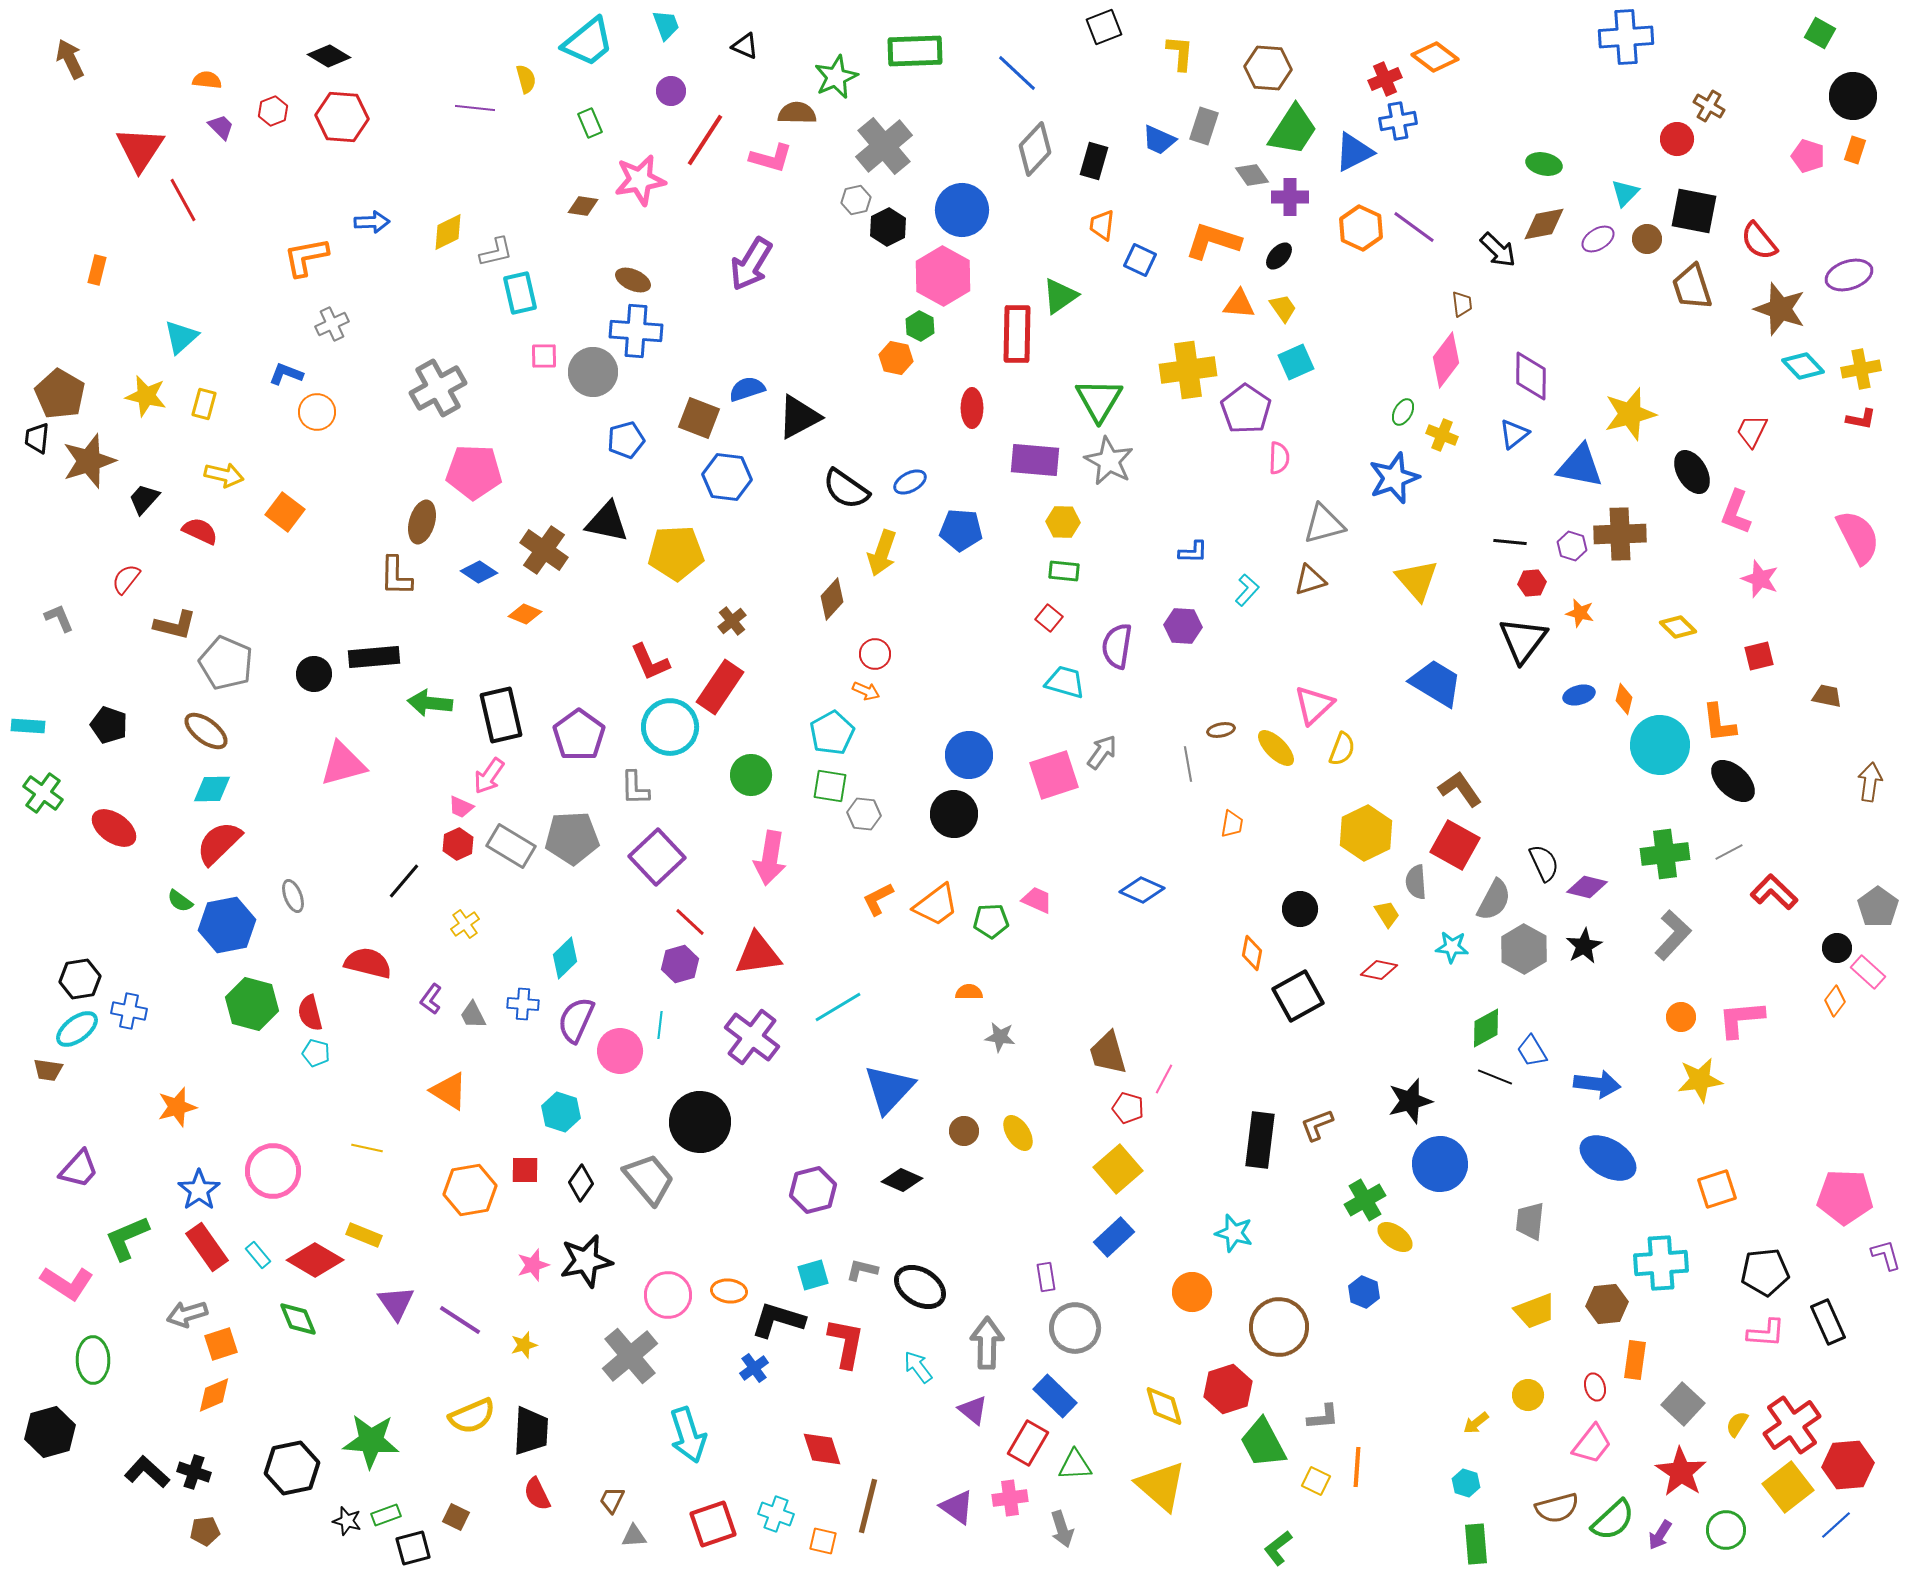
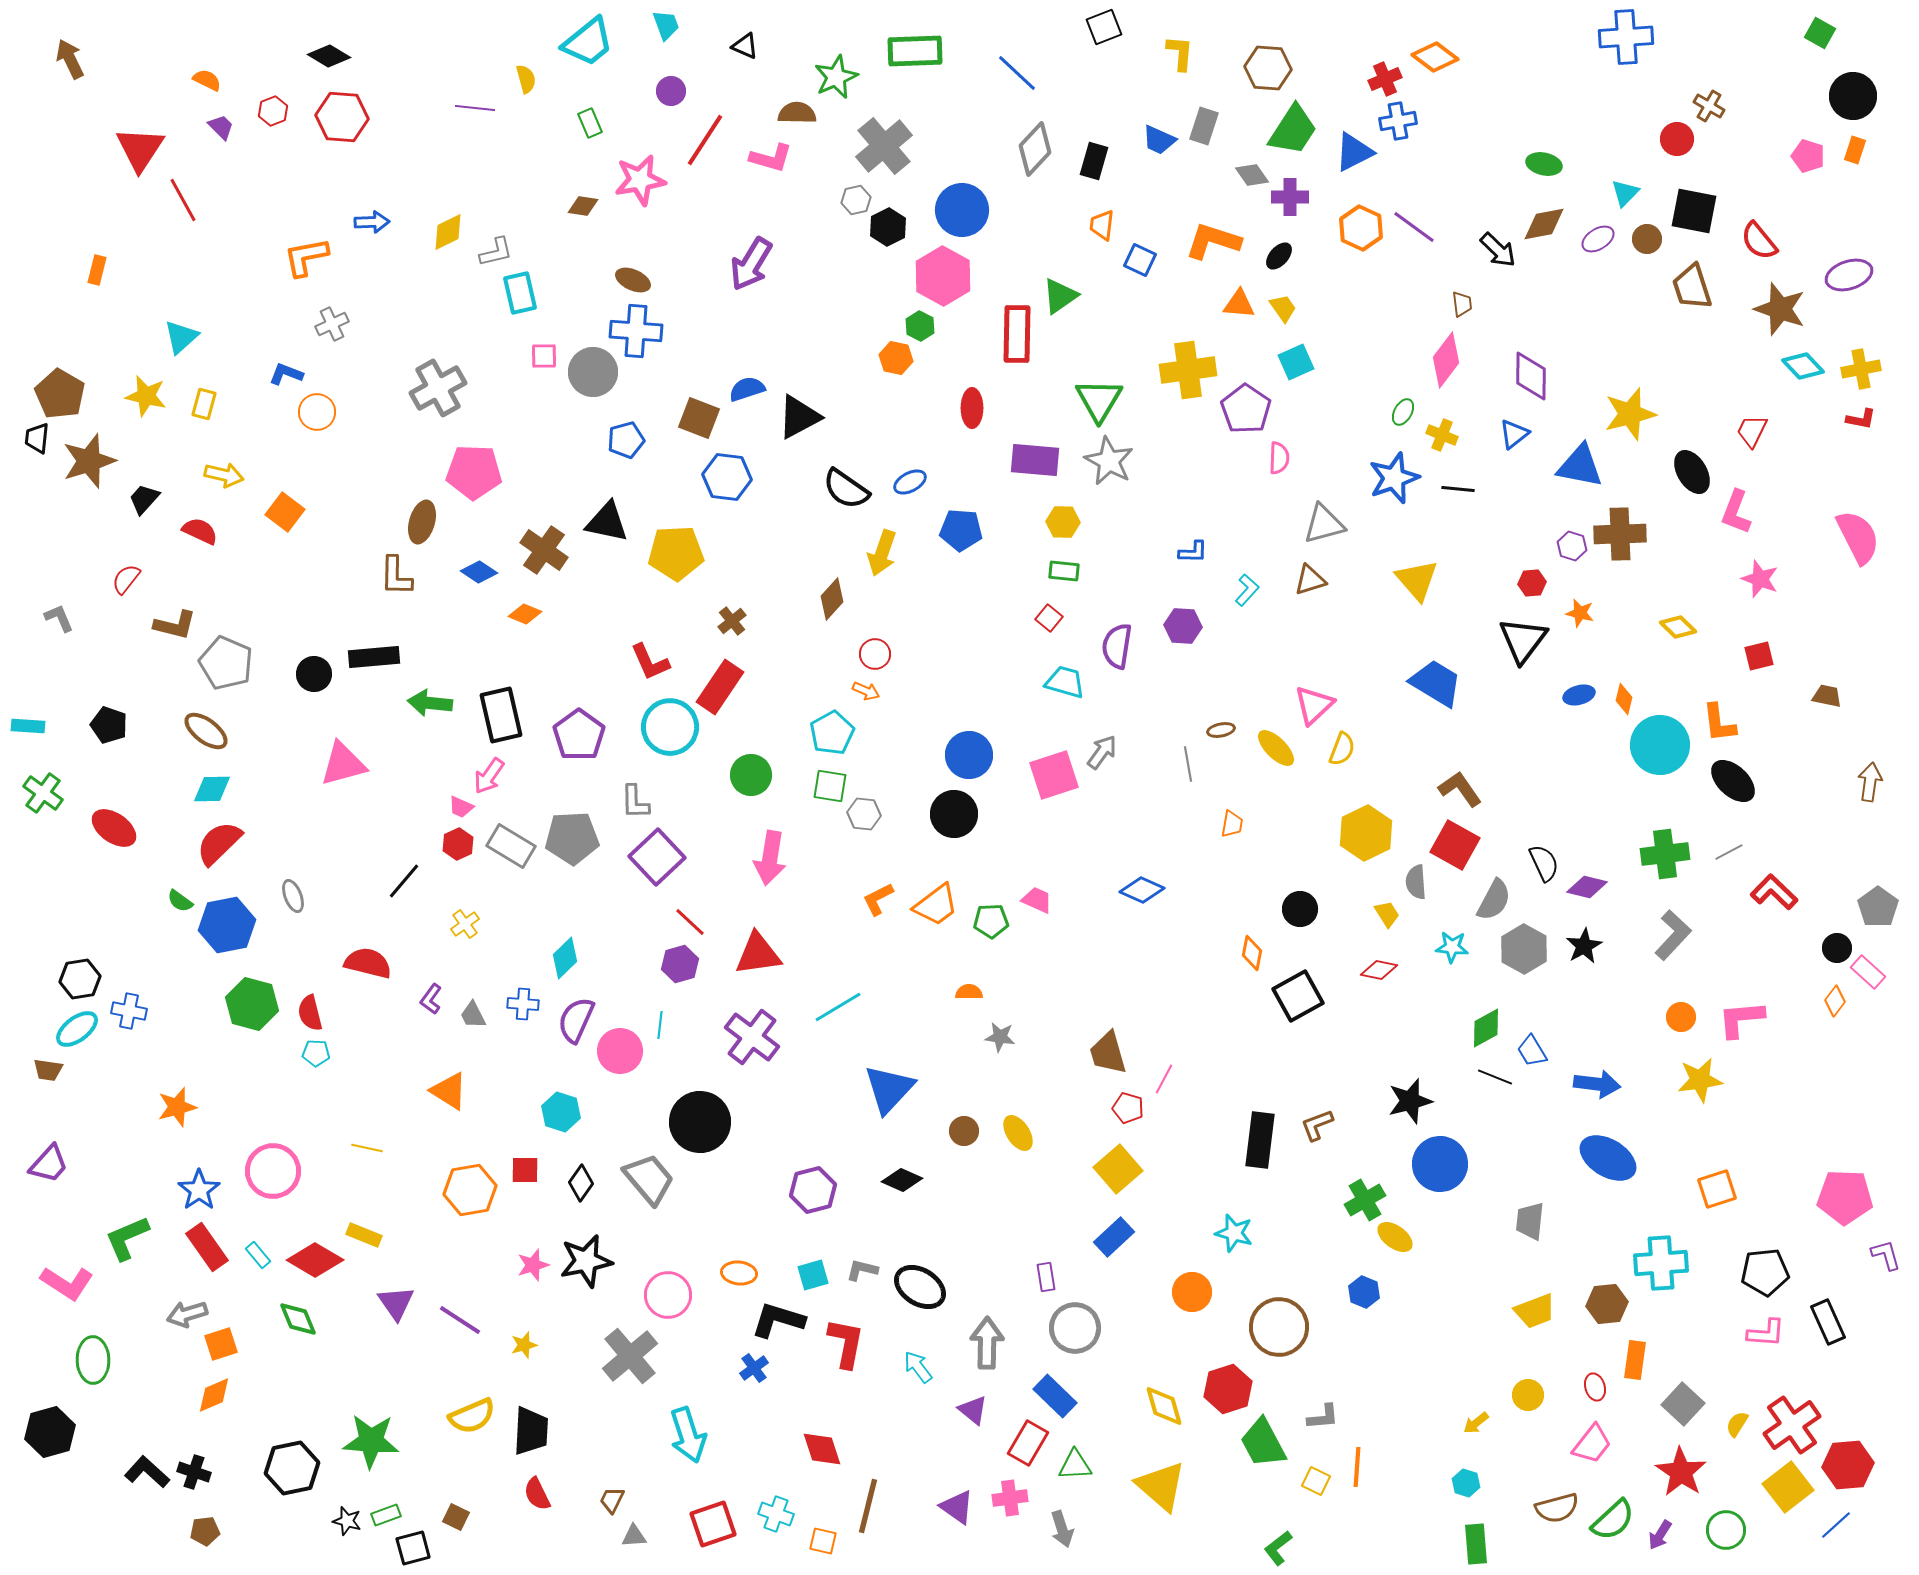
orange semicircle at (207, 80): rotated 20 degrees clockwise
black line at (1510, 542): moved 52 px left, 53 px up
gray L-shape at (635, 788): moved 14 px down
cyan pentagon at (316, 1053): rotated 12 degrees counterclockwise
purple trapezoid at (79, 1169): moved 30 px left, 5 px up
orange ellipse at (729, 1291): moved 10 px right, 18 px up
